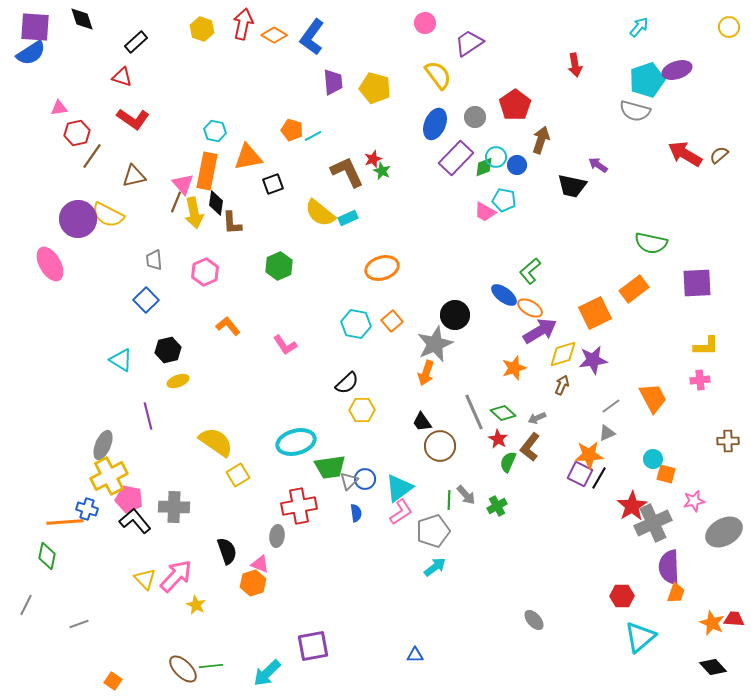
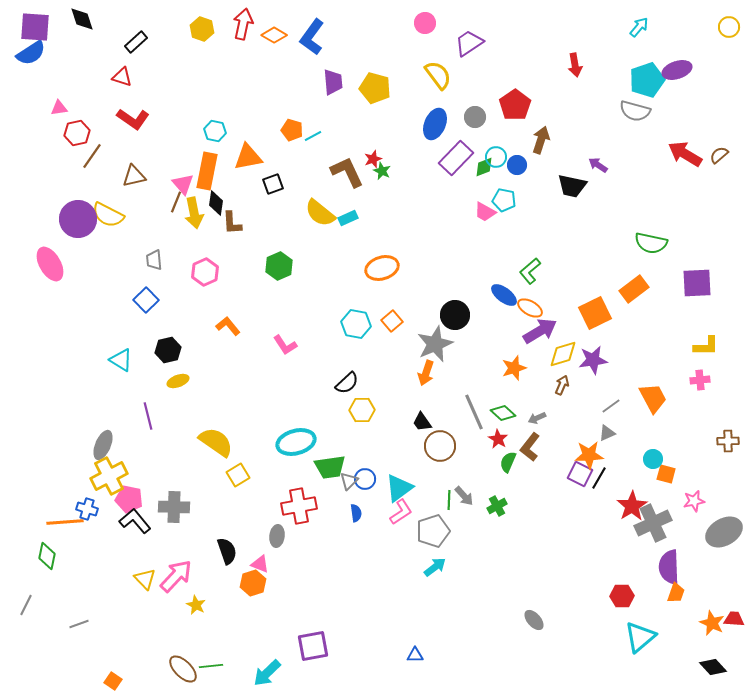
gray arrow at (466, 495): moved 2 px left, 1 px down
